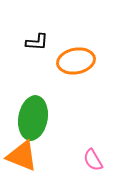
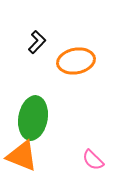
black L-shape: rotated 50 degrees counterclockwise
pink semicircle: rotated 15 degrees counterclockwise
